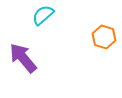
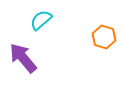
cyan semicircle: moved 2 px left, 5 px down
